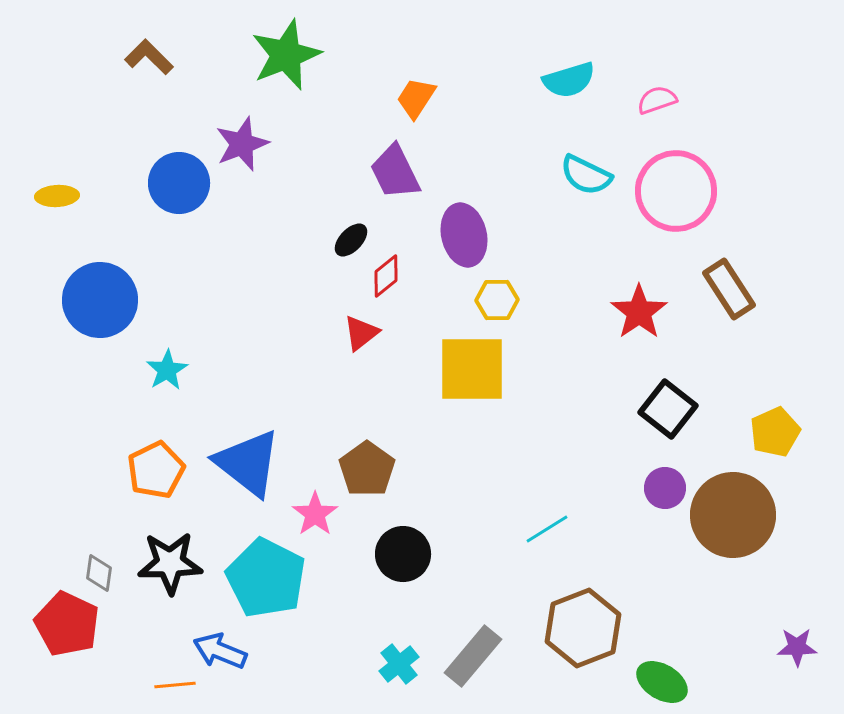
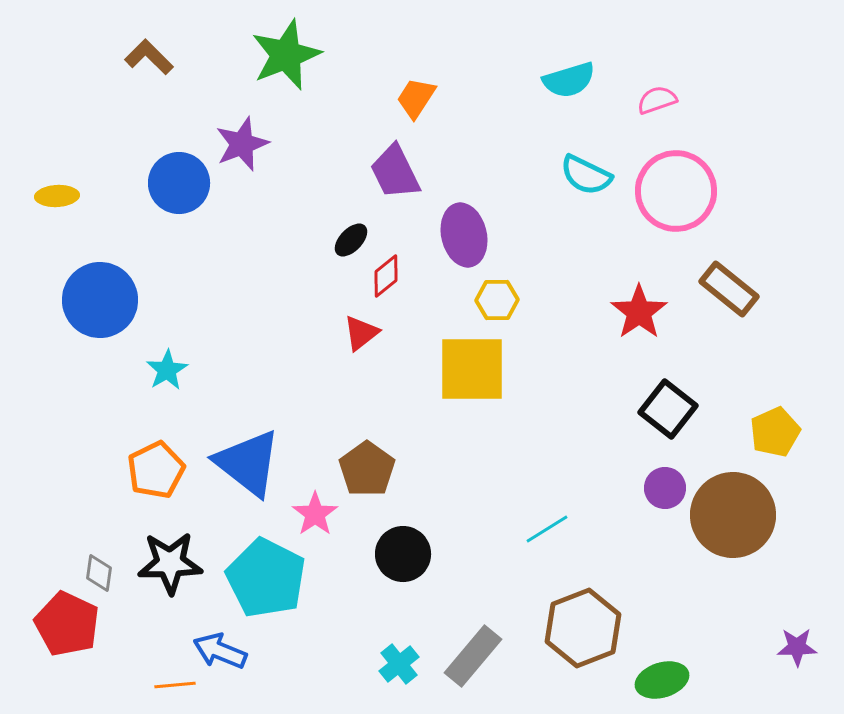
brown rectangle at (729, 289): rotated 18 degrees counterclockwise
green ellipse at (662, 682): moved 2 px up; rotated 48 degrees counterclockwise
